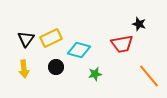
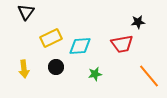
black star: moved 1 px left, 2 px up; rotated 24 degrees counterclockwise
black triangle: moved 27 px up
cyan diamond: moved 1 px right, 4 px up; rotated 20 degrees counterclockwise
